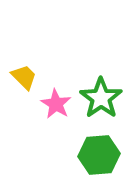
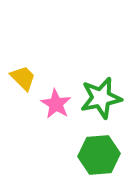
yellow trapezoid: moved 1 px left, 1 px down
green star: rotated 24 degrees clockwise
